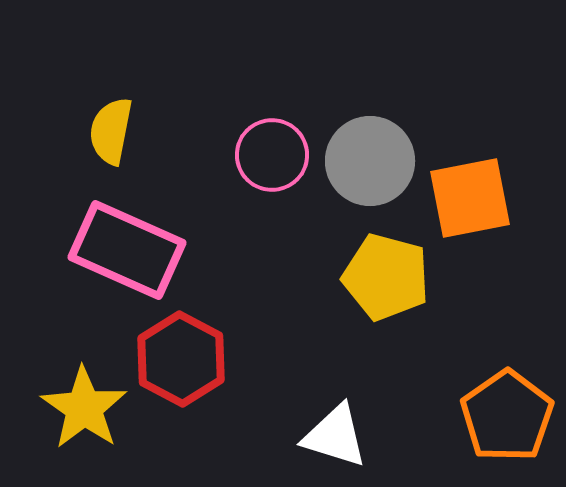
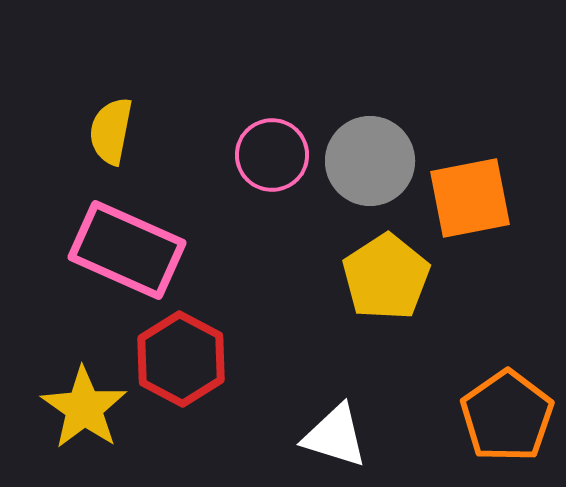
yellow pentagon: rotated 24 degrees clockwise
